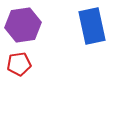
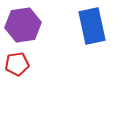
red pentagon: moved 2 px left
